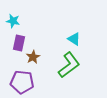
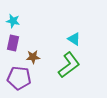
purple rectangle: moved 6 px left
brown star: rotated 24 degrees clockwise
purple pentagon: moved 3 px left, 4 px up
